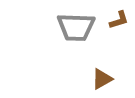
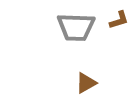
brown triangle: moved 16 px left, 4 px down
